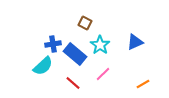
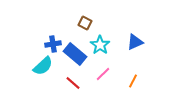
orange line: moved 10 px left, 3 px up; rotated 32 degrees counterclockwise
